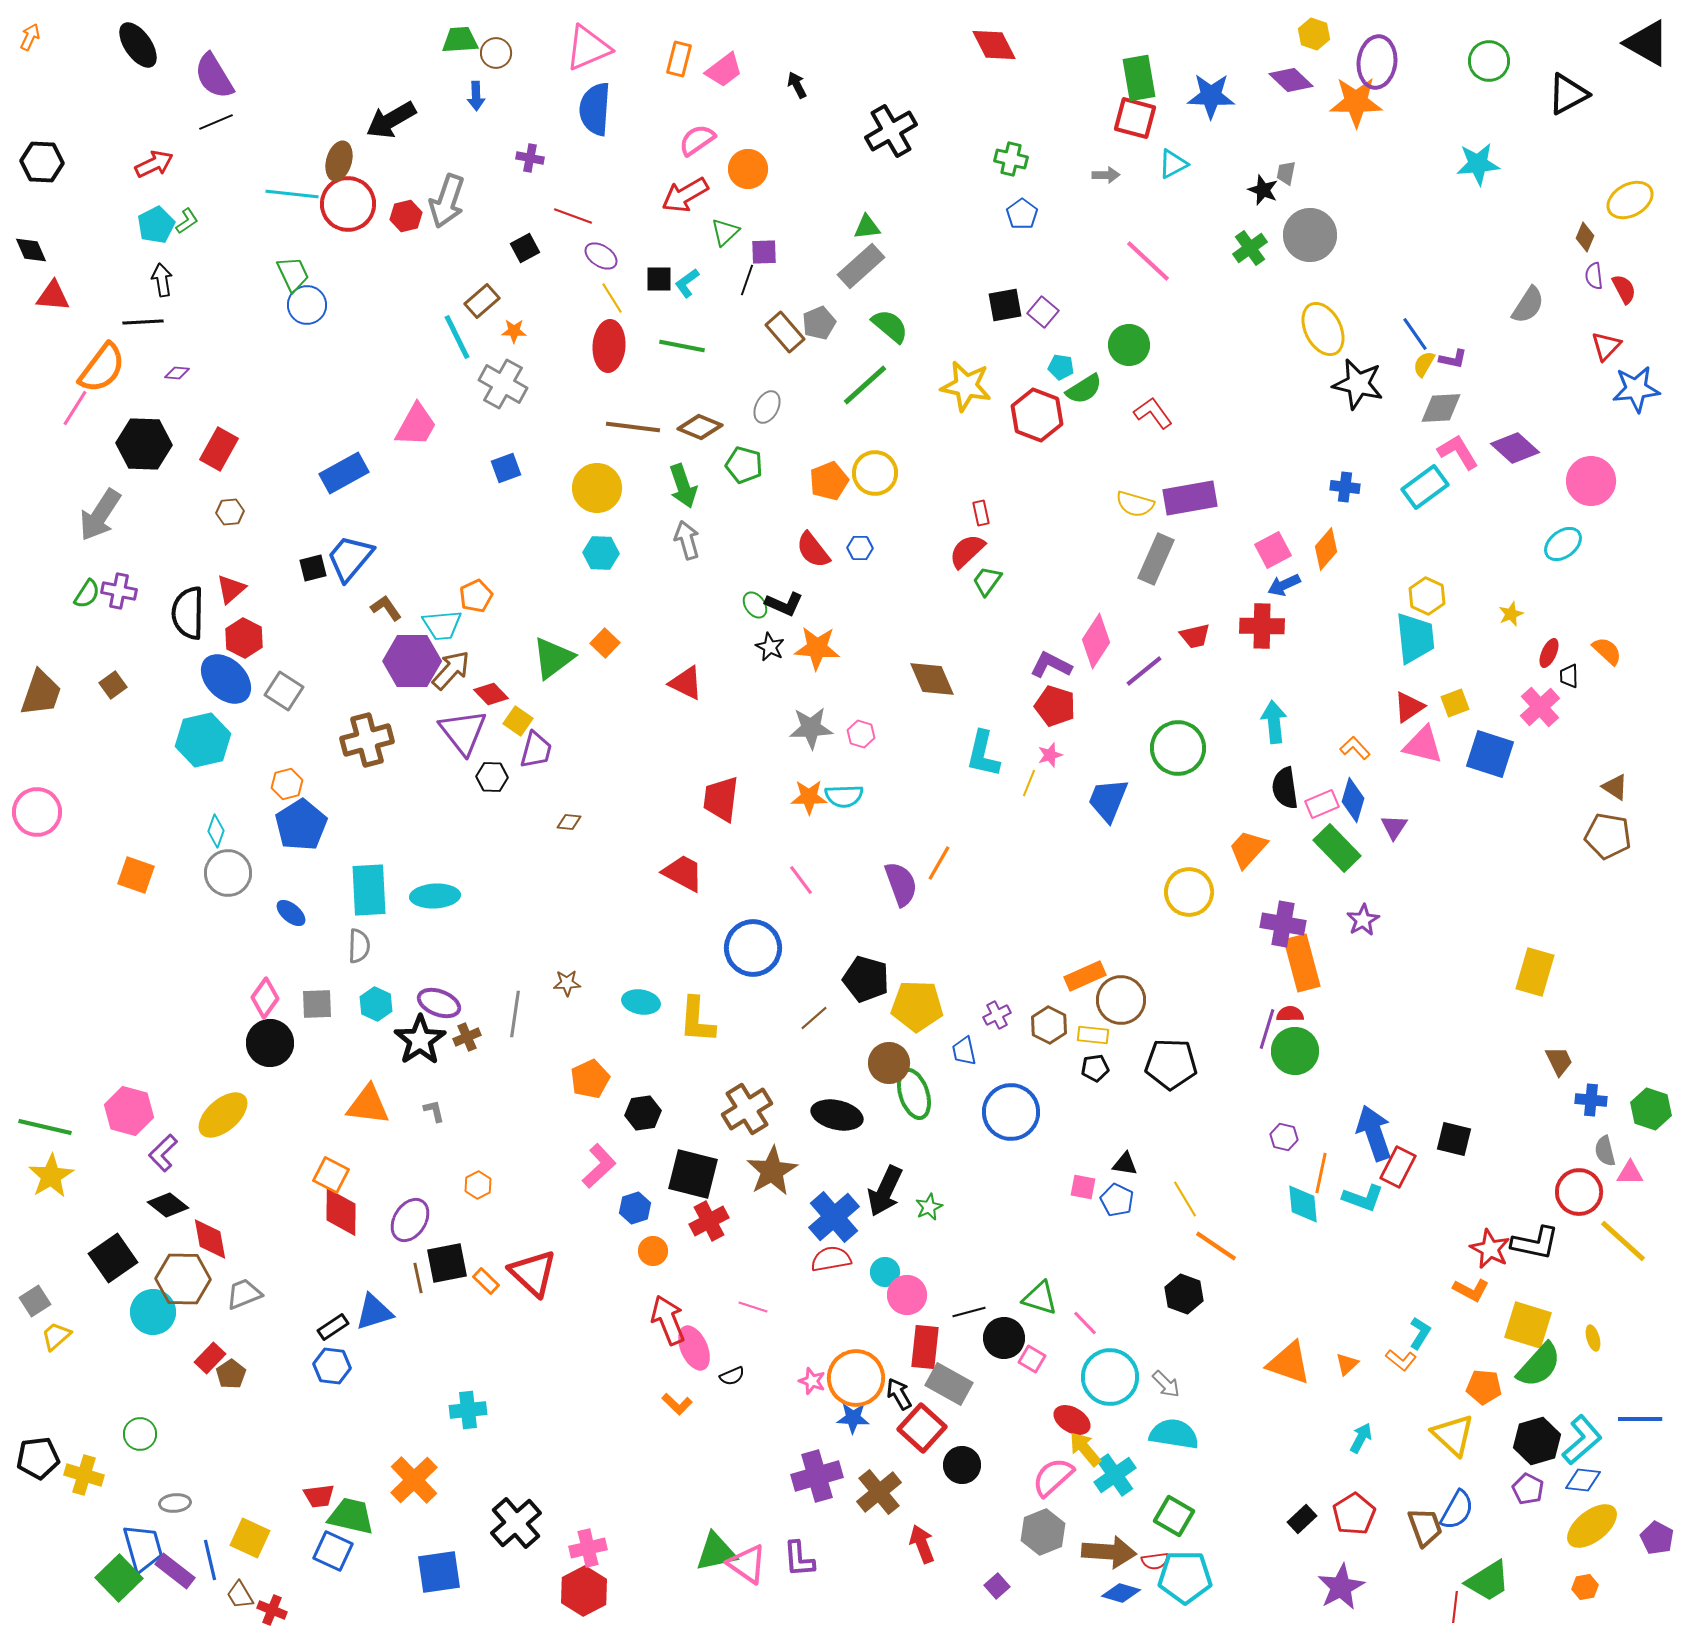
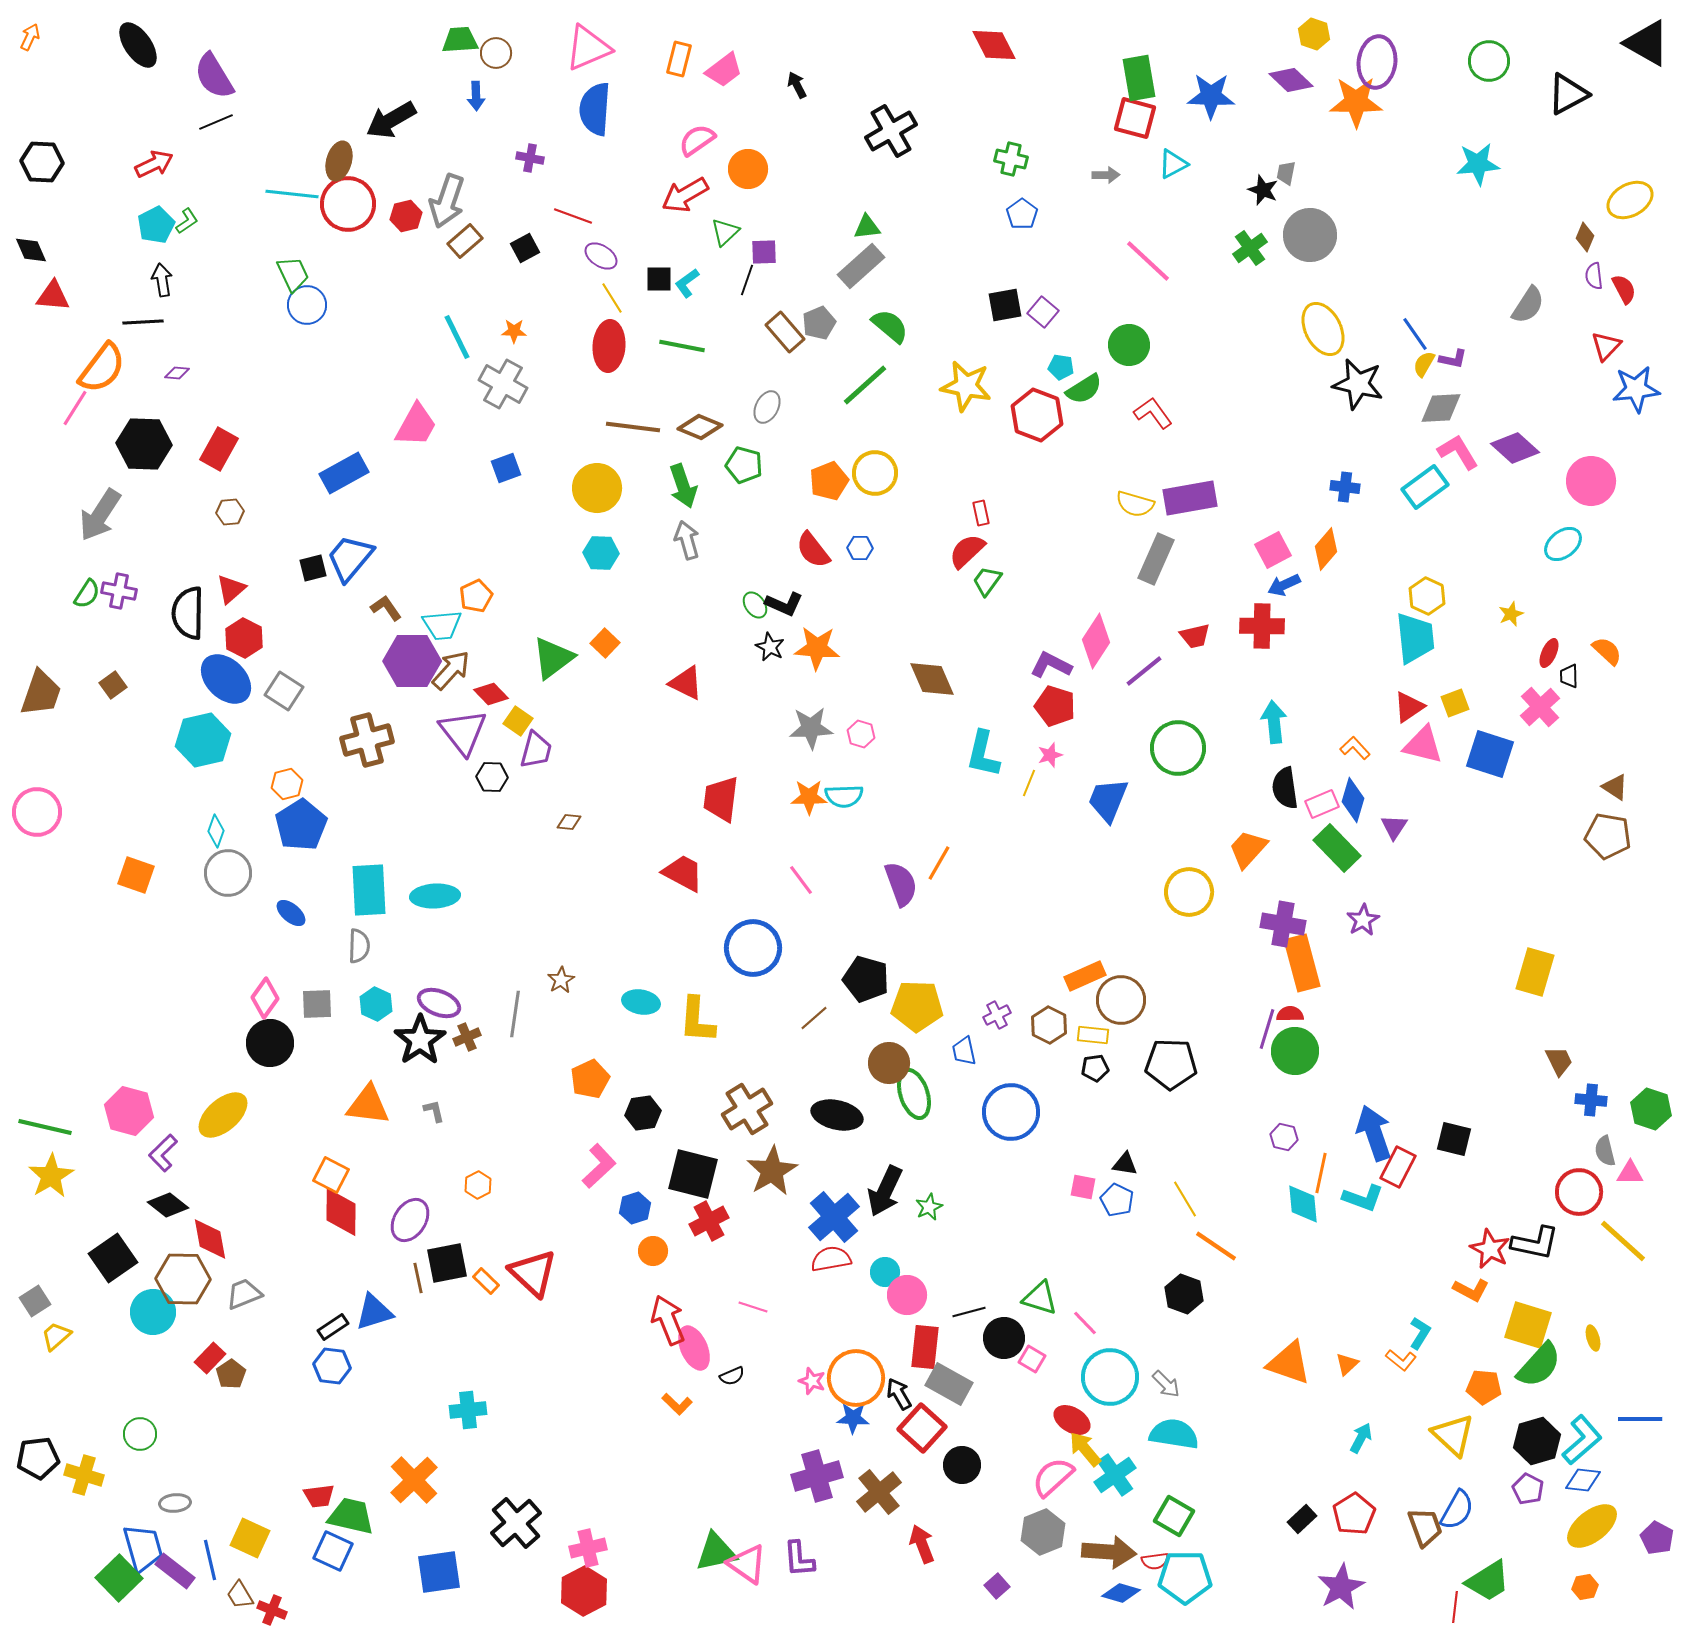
brown rectangle at (482, 301): moved 17 px left, 60 px up
brown star at (567, 983): moved 6 px left, 3 px up; rotated 28 degrees counterclockwise
